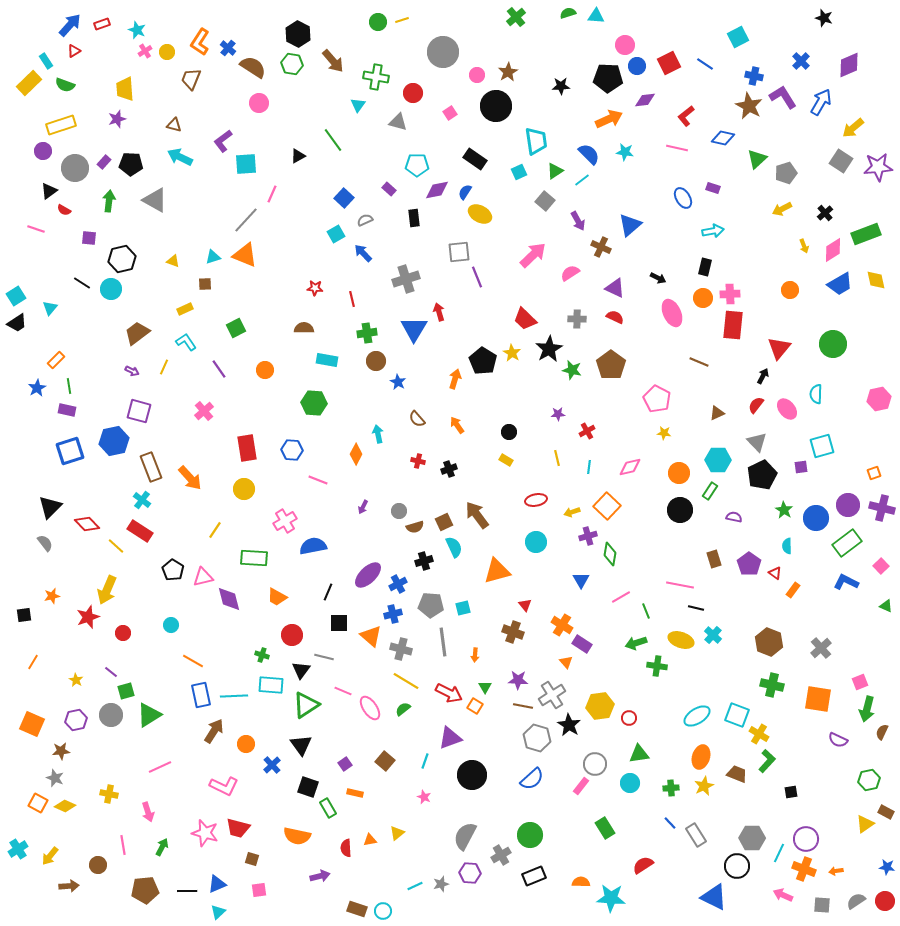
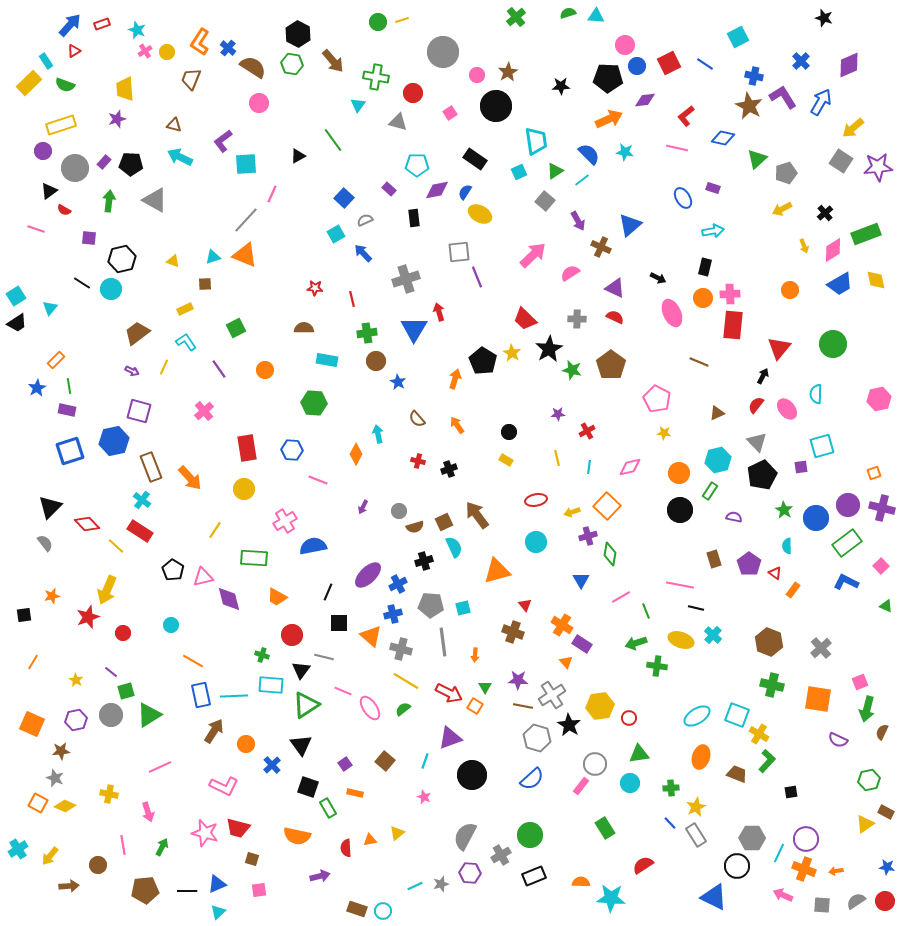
cyan hexagon at (718, 460): rotated 15 degrees counterclockwise
yellow star at (704, 786): moved 8 px left, 21 px down
